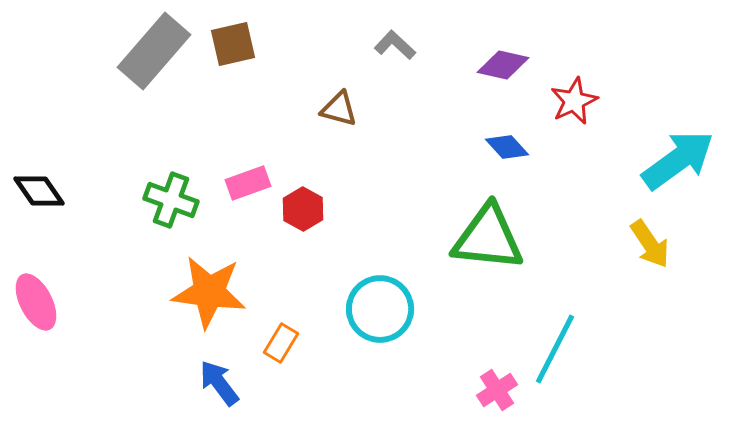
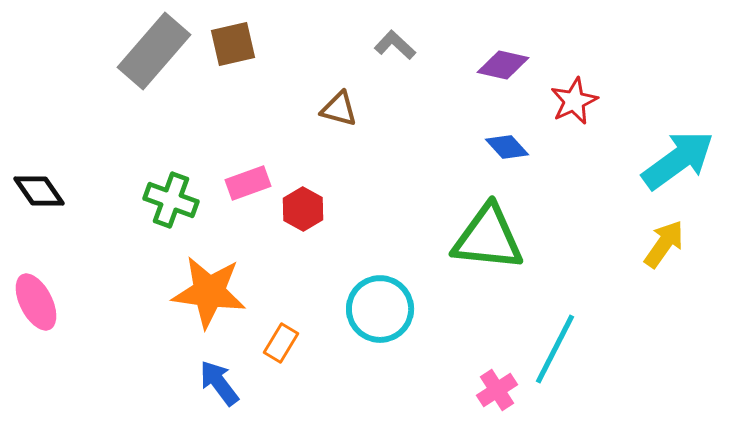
yellow arrow: moved 14 px right; rotated 111 degrees counterclockwise
